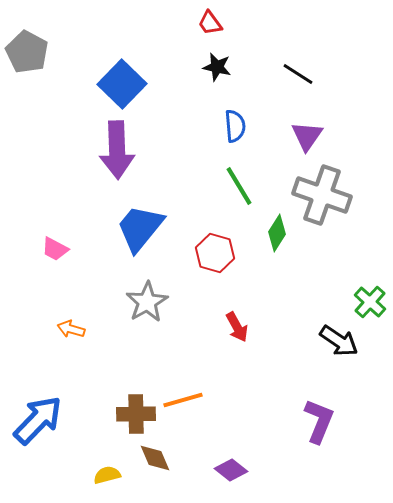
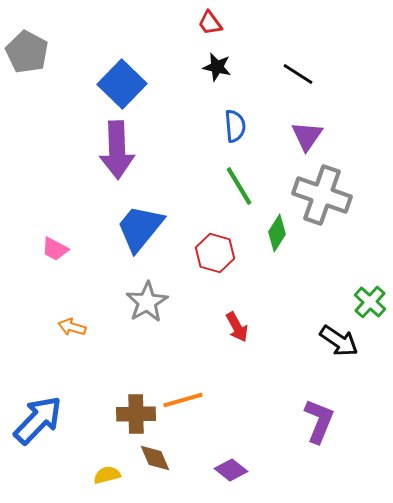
orange arrow: moved 1 px right, 2 px up
